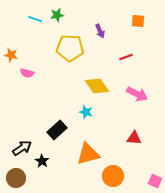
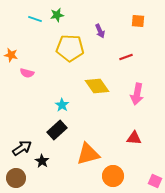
pink arrow: rotated 75 degrees clockwise
cyan star: moved 24 px left, 7 px up; rotated 16 degrees clockwise
